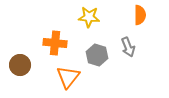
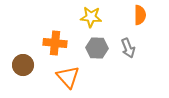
yellow star: moved 2 px right
gray arrow: moved 1 px down
gray hexagon: moved 7 px up; rotated 15 degrees counterclockwise
brown circle: moved 3 px right
orange triangle: rotated 20 degrees counterclockwise
